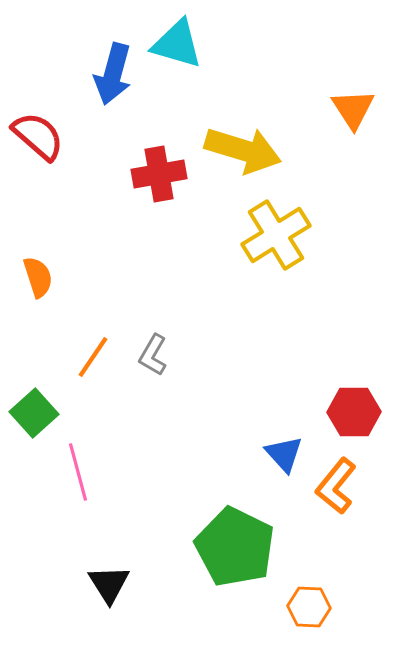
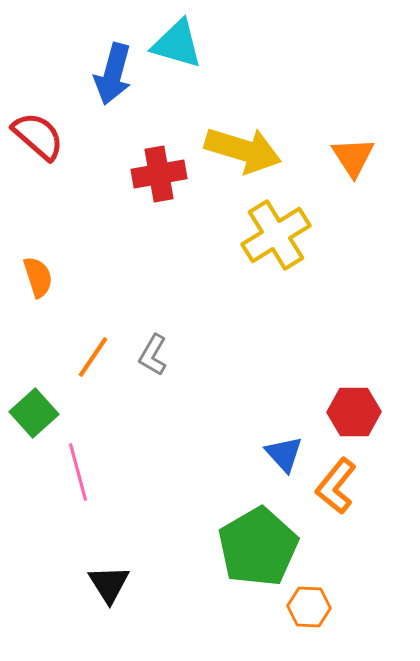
orange triangle: moved 48 px down
green pentagon: moved 23 px right; rotated 16 degrees clockwise
